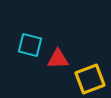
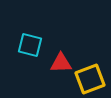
red triangle: moved 3 px right, 4 px down
